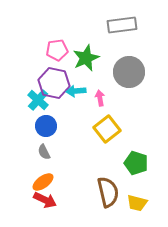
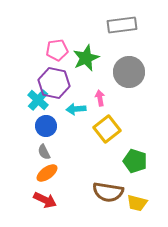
cyan arrow: moved 18 px down
green pentagon: moved 1 px left, 2 px up
orange ellipse: moved 4 px right, 9 px up
brown semicircle: rotated 112 degrees clockwise
